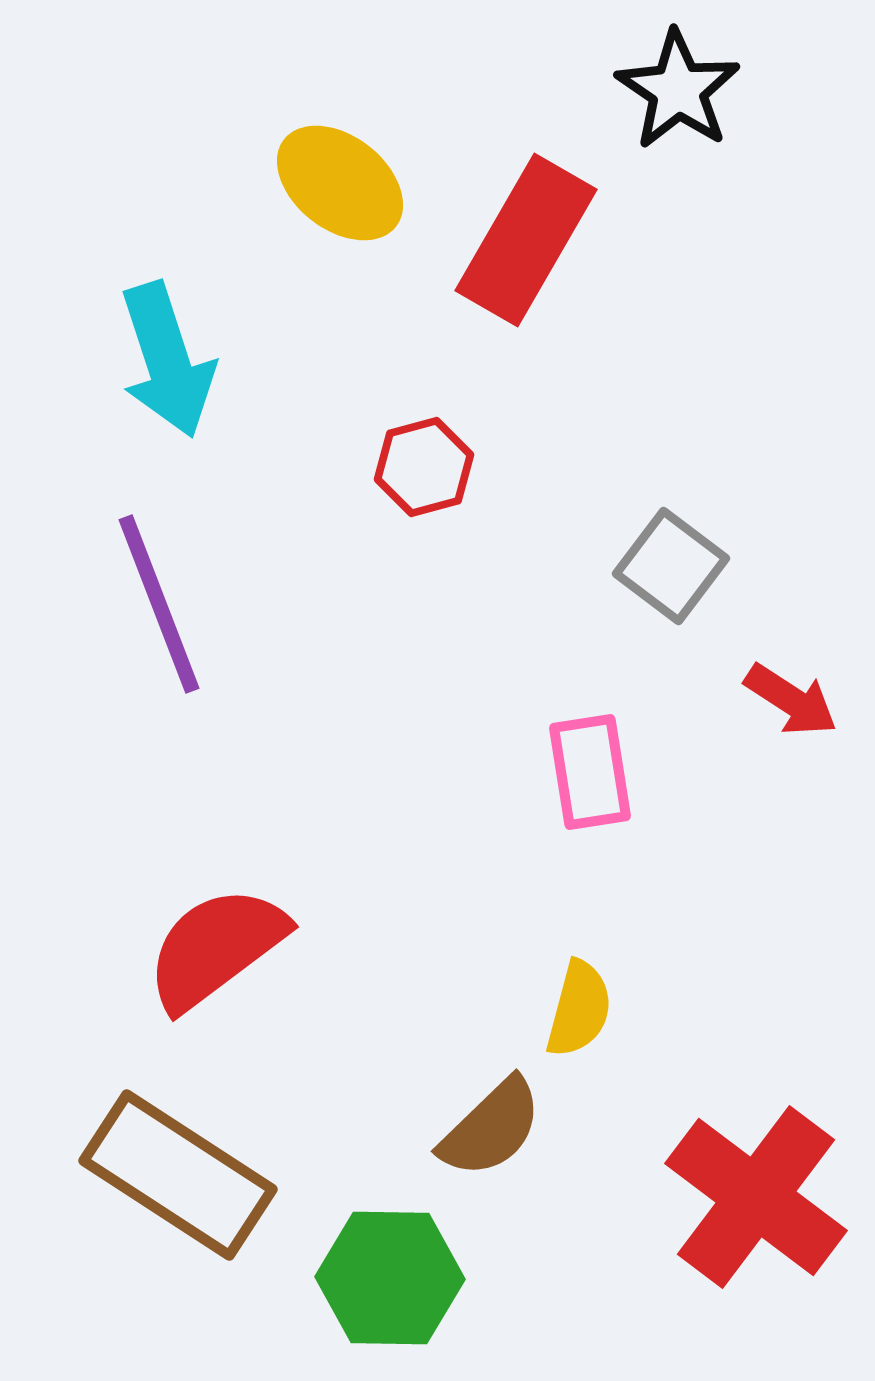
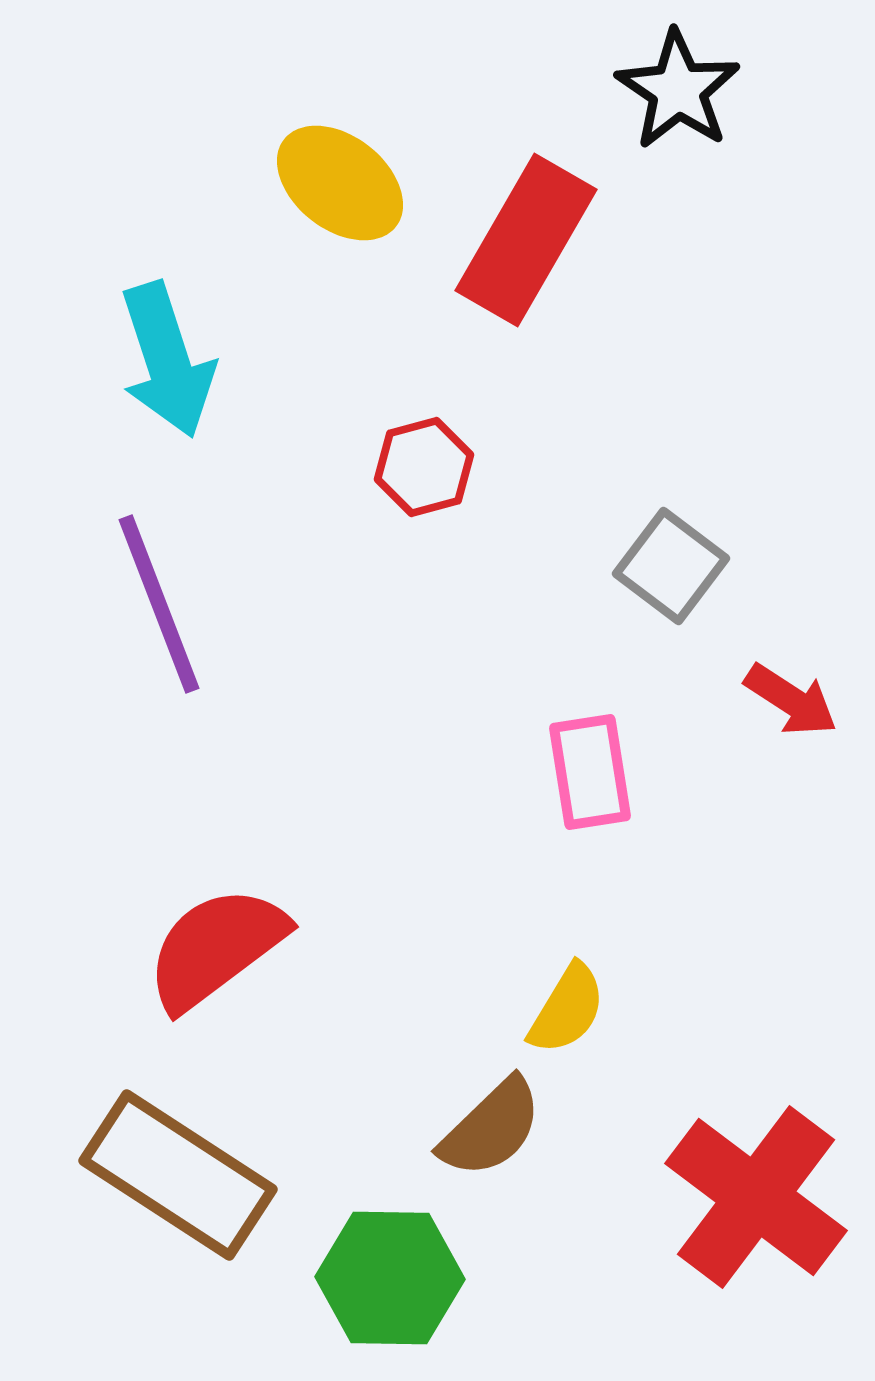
yellow semicircle: moved 12 px left; rotated 16 degrees clockwise
